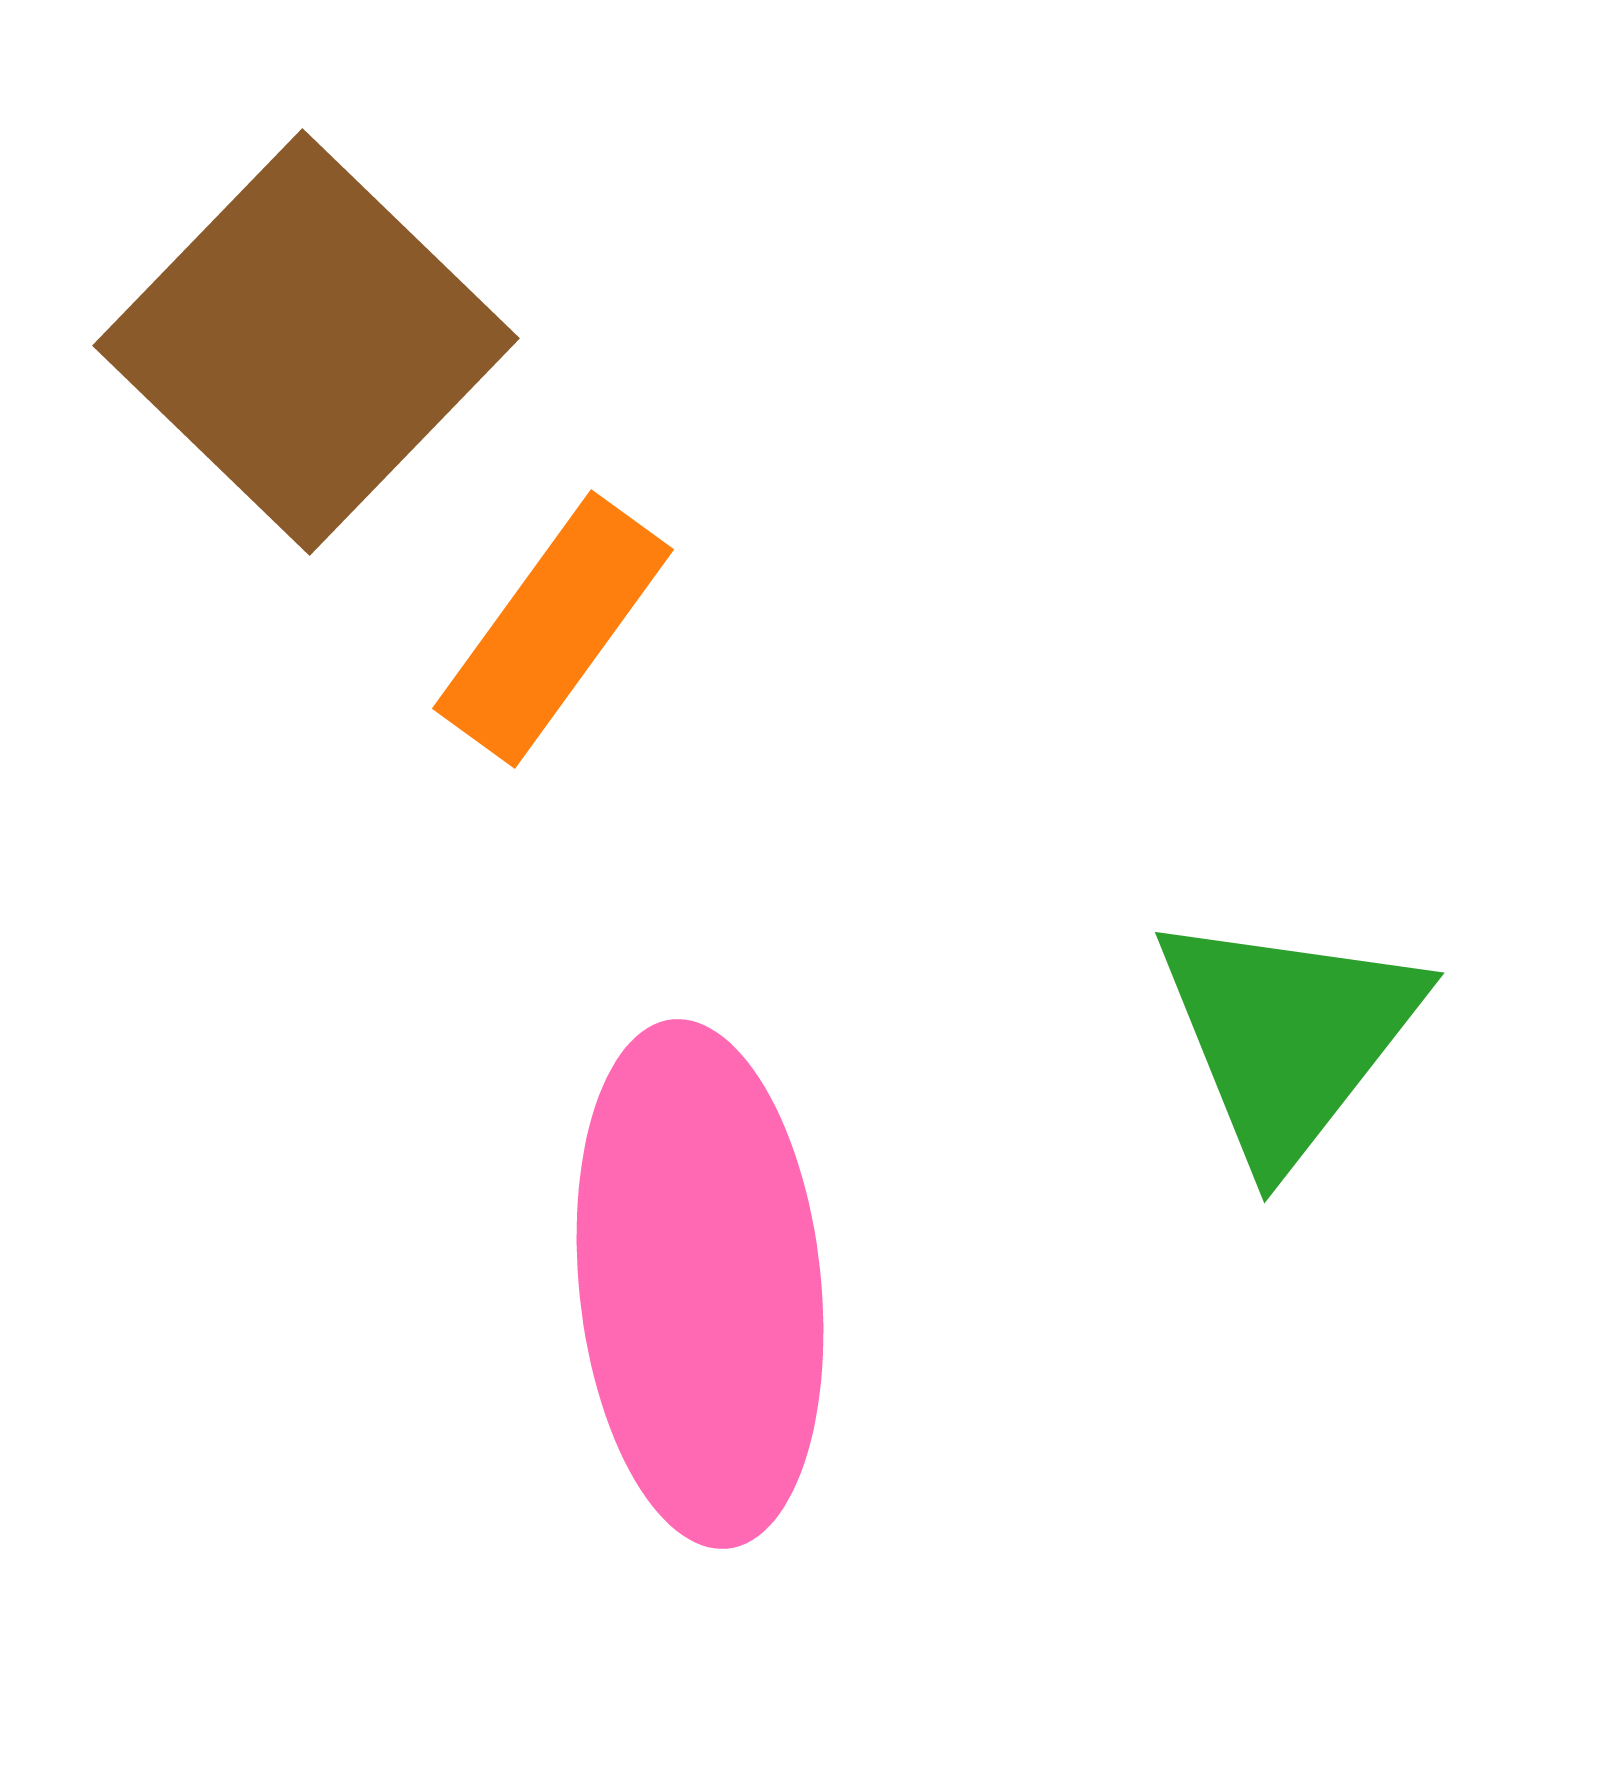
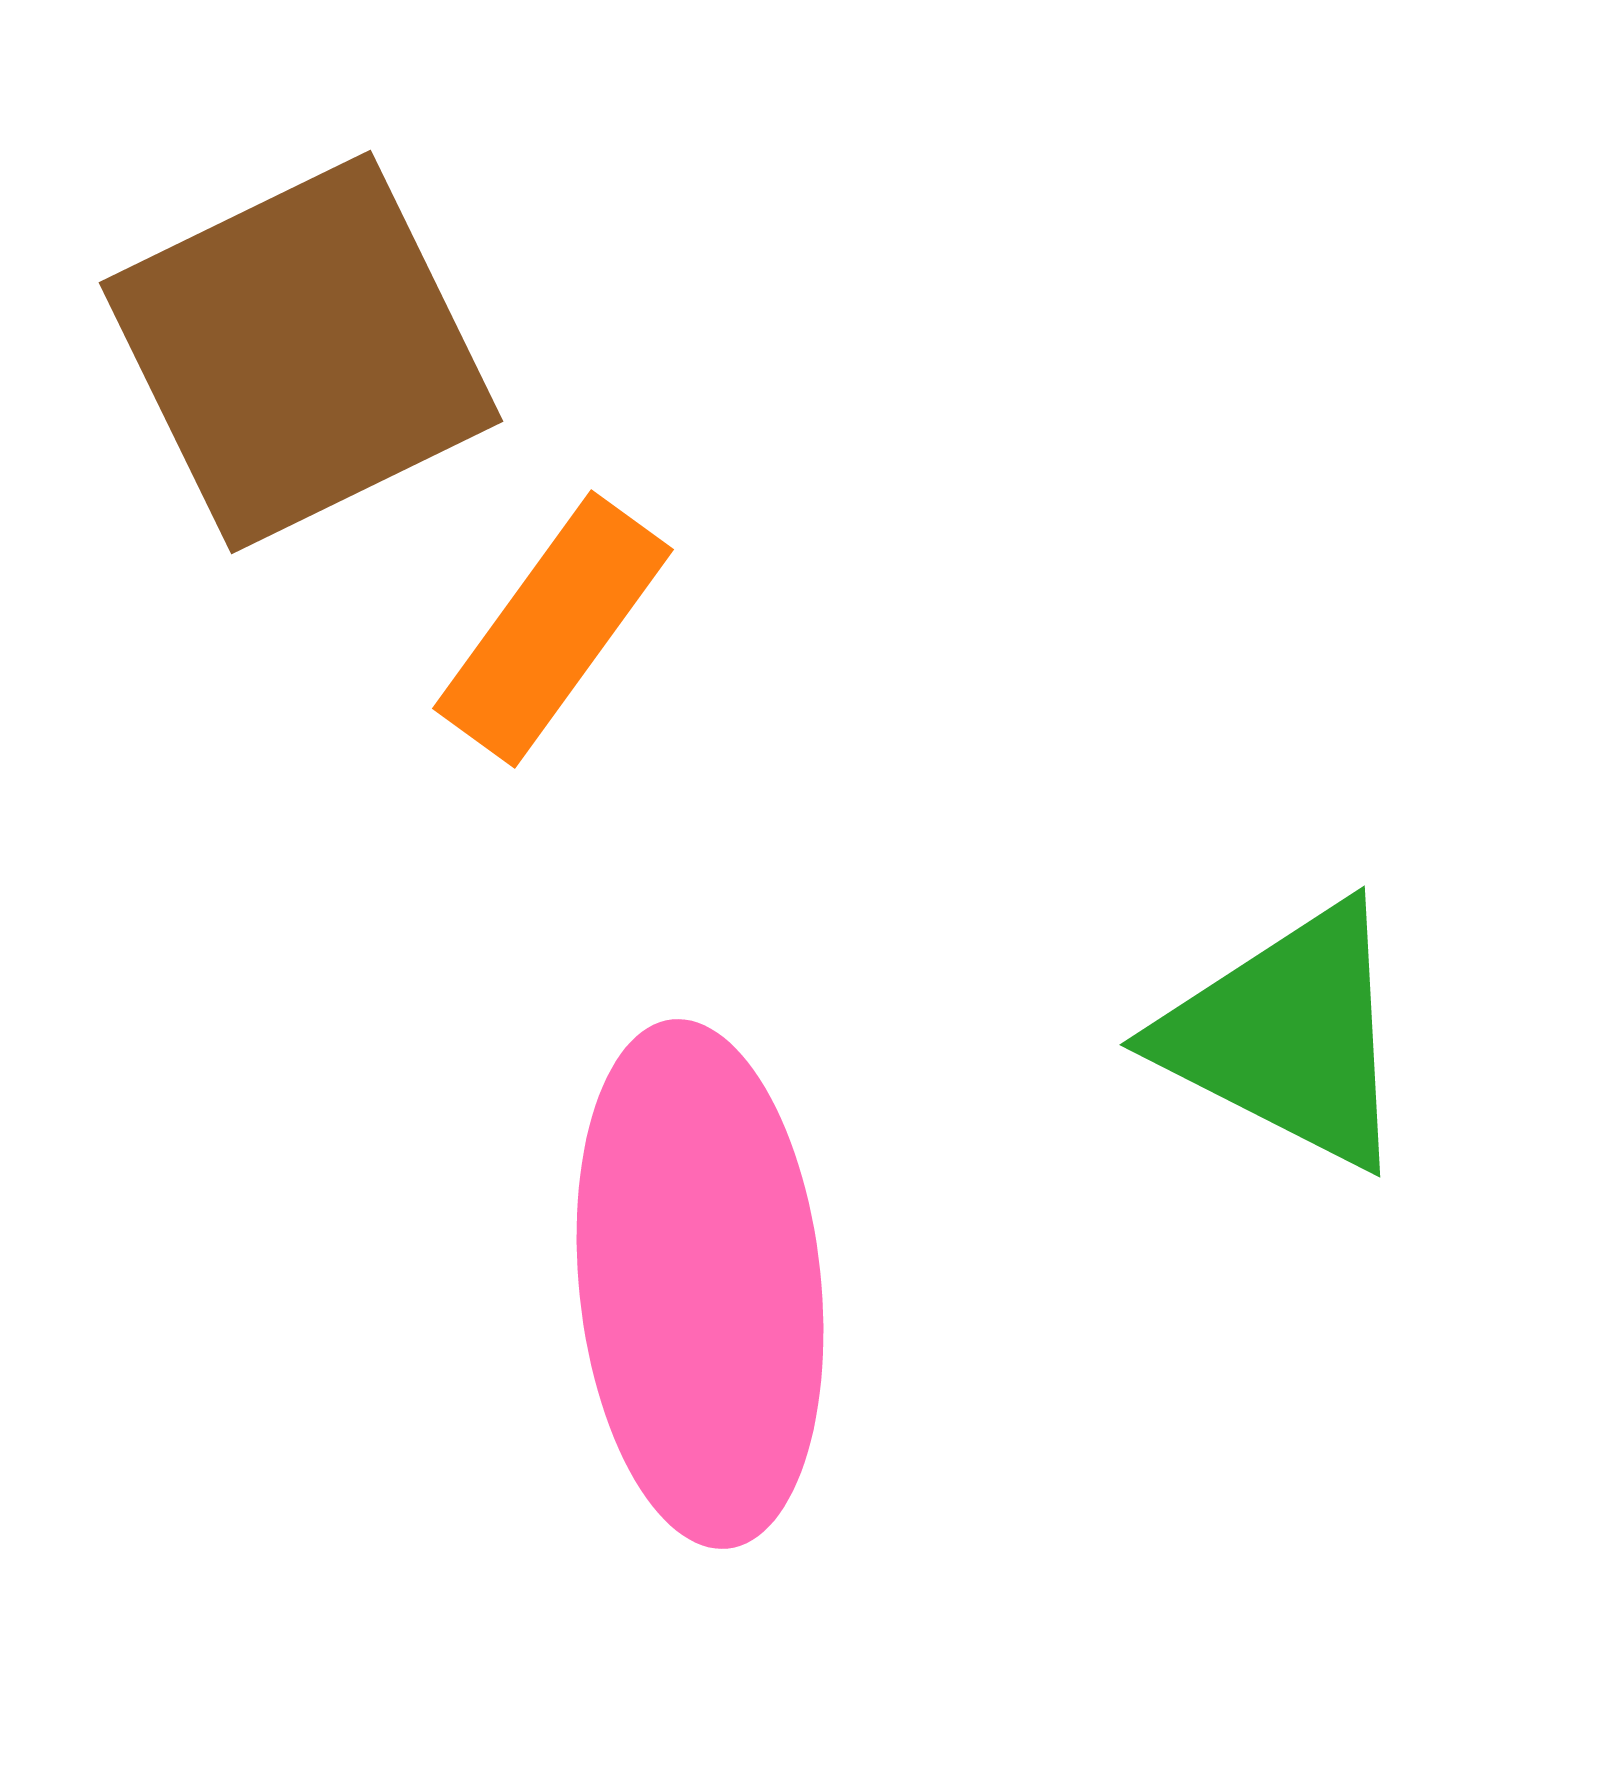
brown square: moved 5 px left, 10 px down; rotated 20 degrees clockwise
green triangle: rotated 41 degrees counterclockwise
